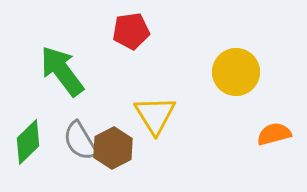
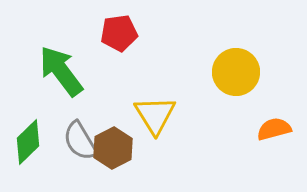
red pentagon: moved 12 px left, 2 px down
green arrow: moved 1 px left
orange semicircle: moved 5 px up
